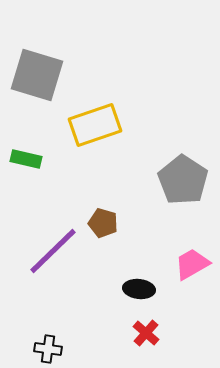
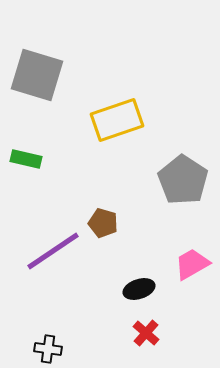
yellow rectangle: moved 22 px right, 5 px up
purple line: rotated 10 degrees clockwise
black ellipse: rotated 24 degrees counterclockwise
